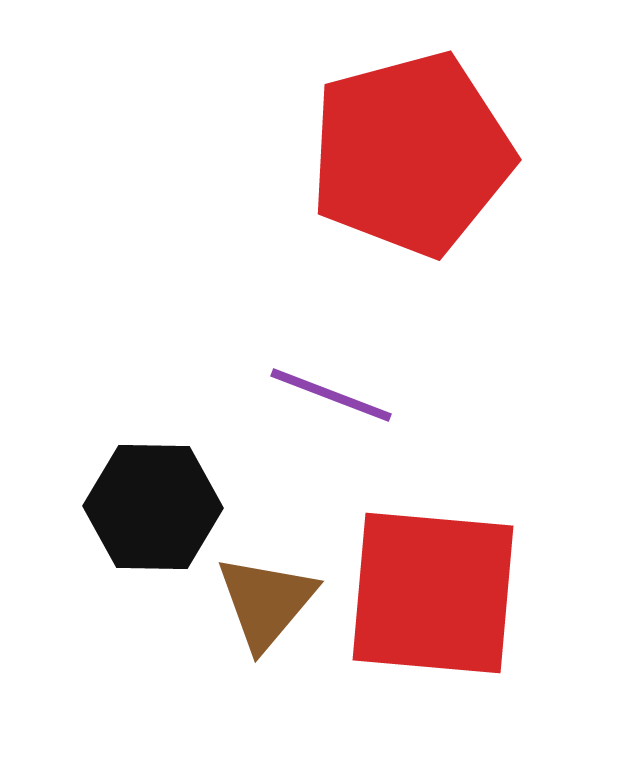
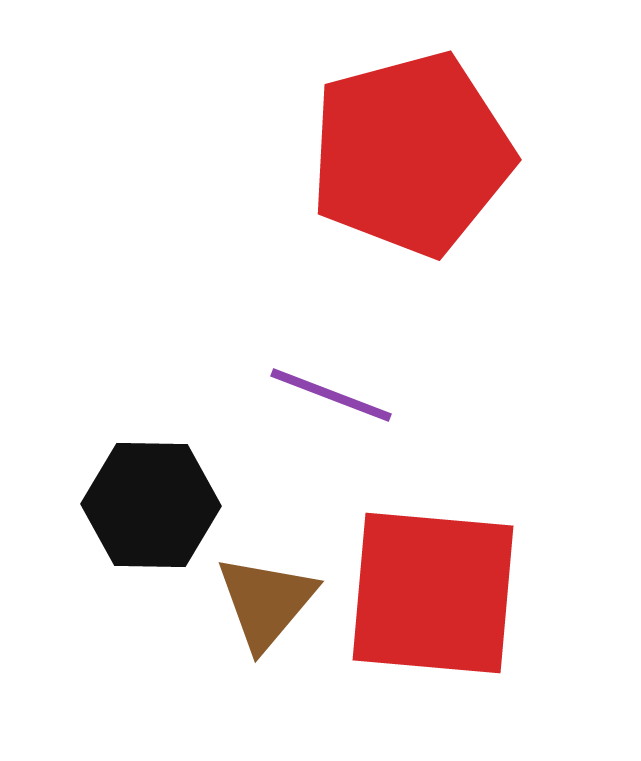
black hexagon: moved 2 px left, 2 px up
